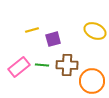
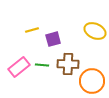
brown cross: moved 1 px right, 1 px up
